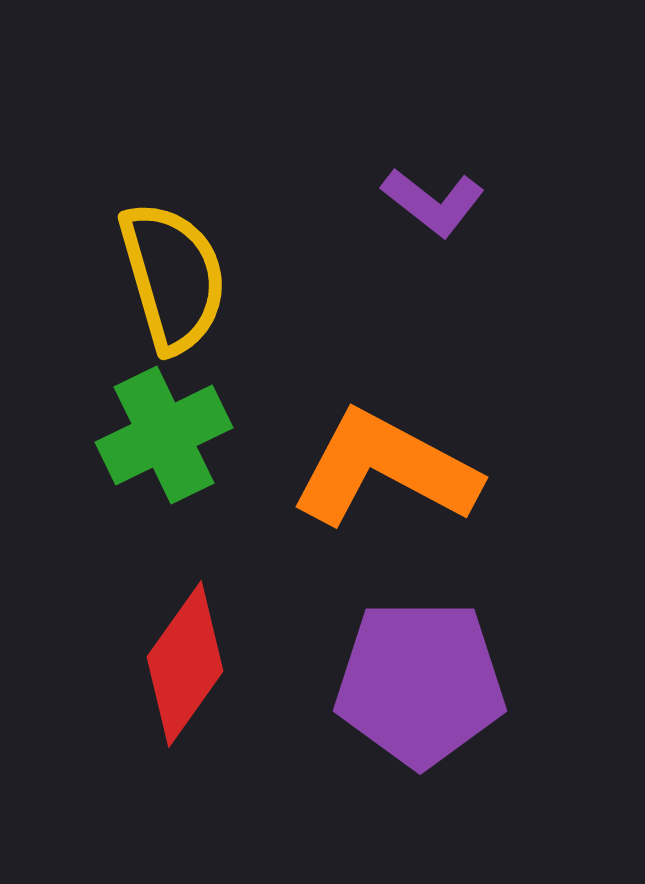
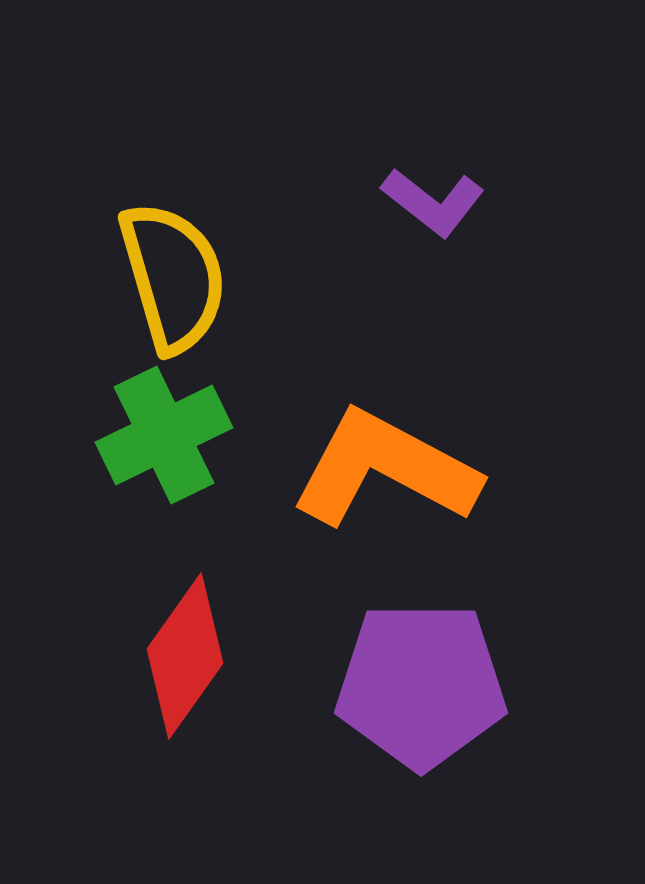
red diamond: moved 8 px up
purple pentagon: moved 1 px right, 2 px down
